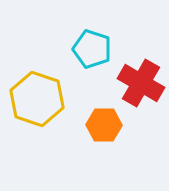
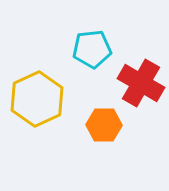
cyan pentagon: rotated 24 degrees counterclockwise
yellow hexagon: rotated 16 degrees clockwise
